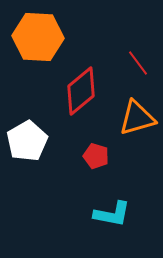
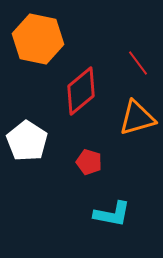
orange hexagon: moved 2 px down; rotated 9 degrees clockwise
white pentagon: rotated 9 degrees counterclockwise
red pentagon: moved 7 px left, 6 px down
